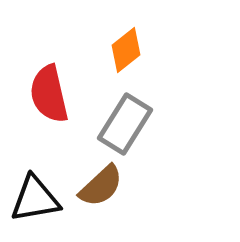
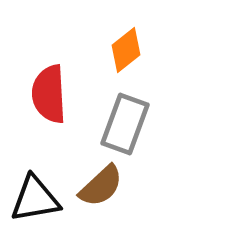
red semicircle: rotated 10 degrees clockwise
gray rectangle: rotated 12 degrees counterclockwise
